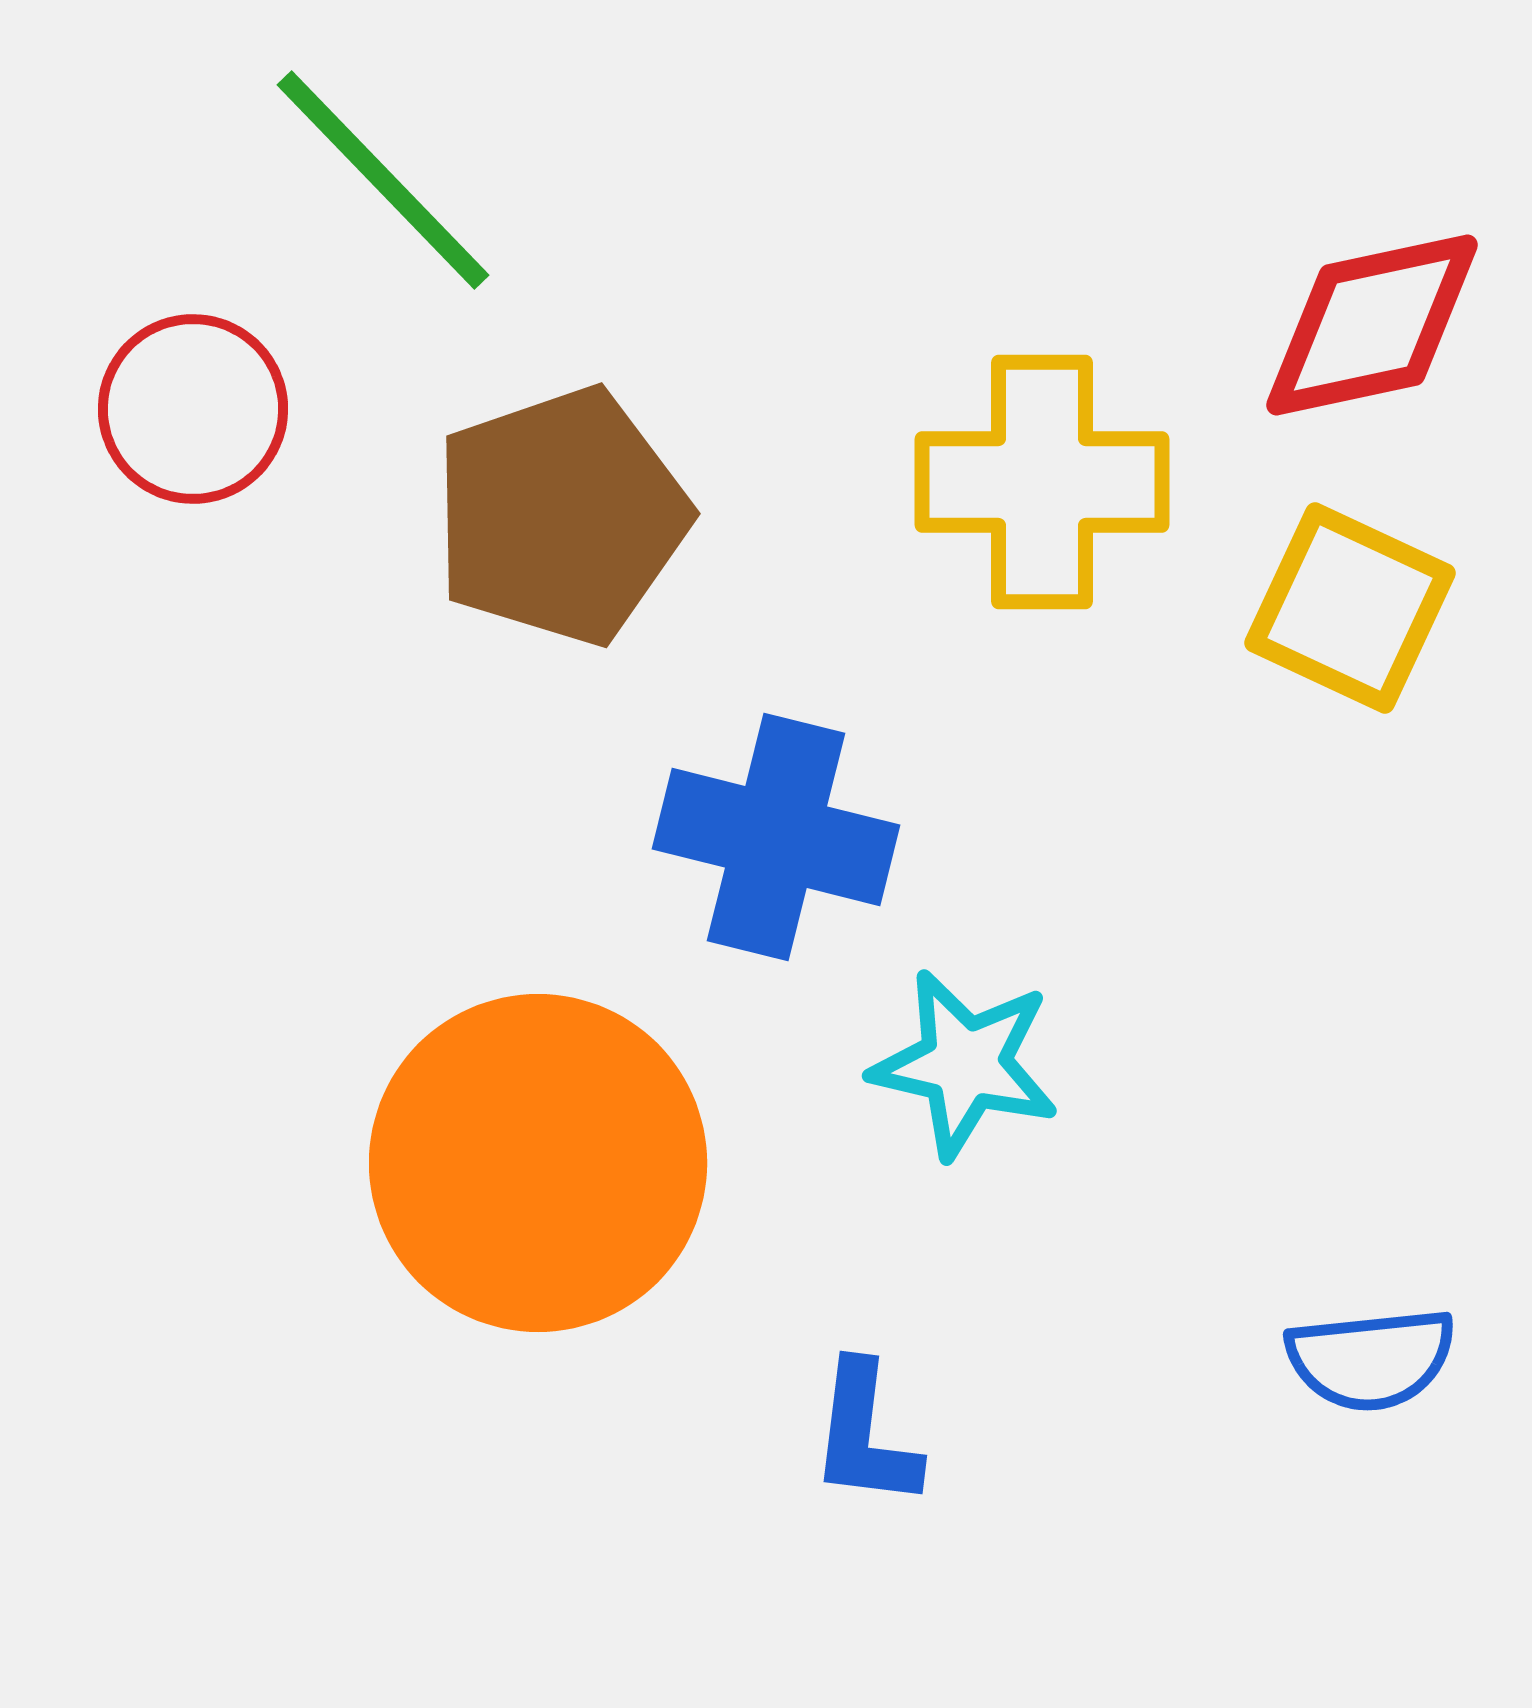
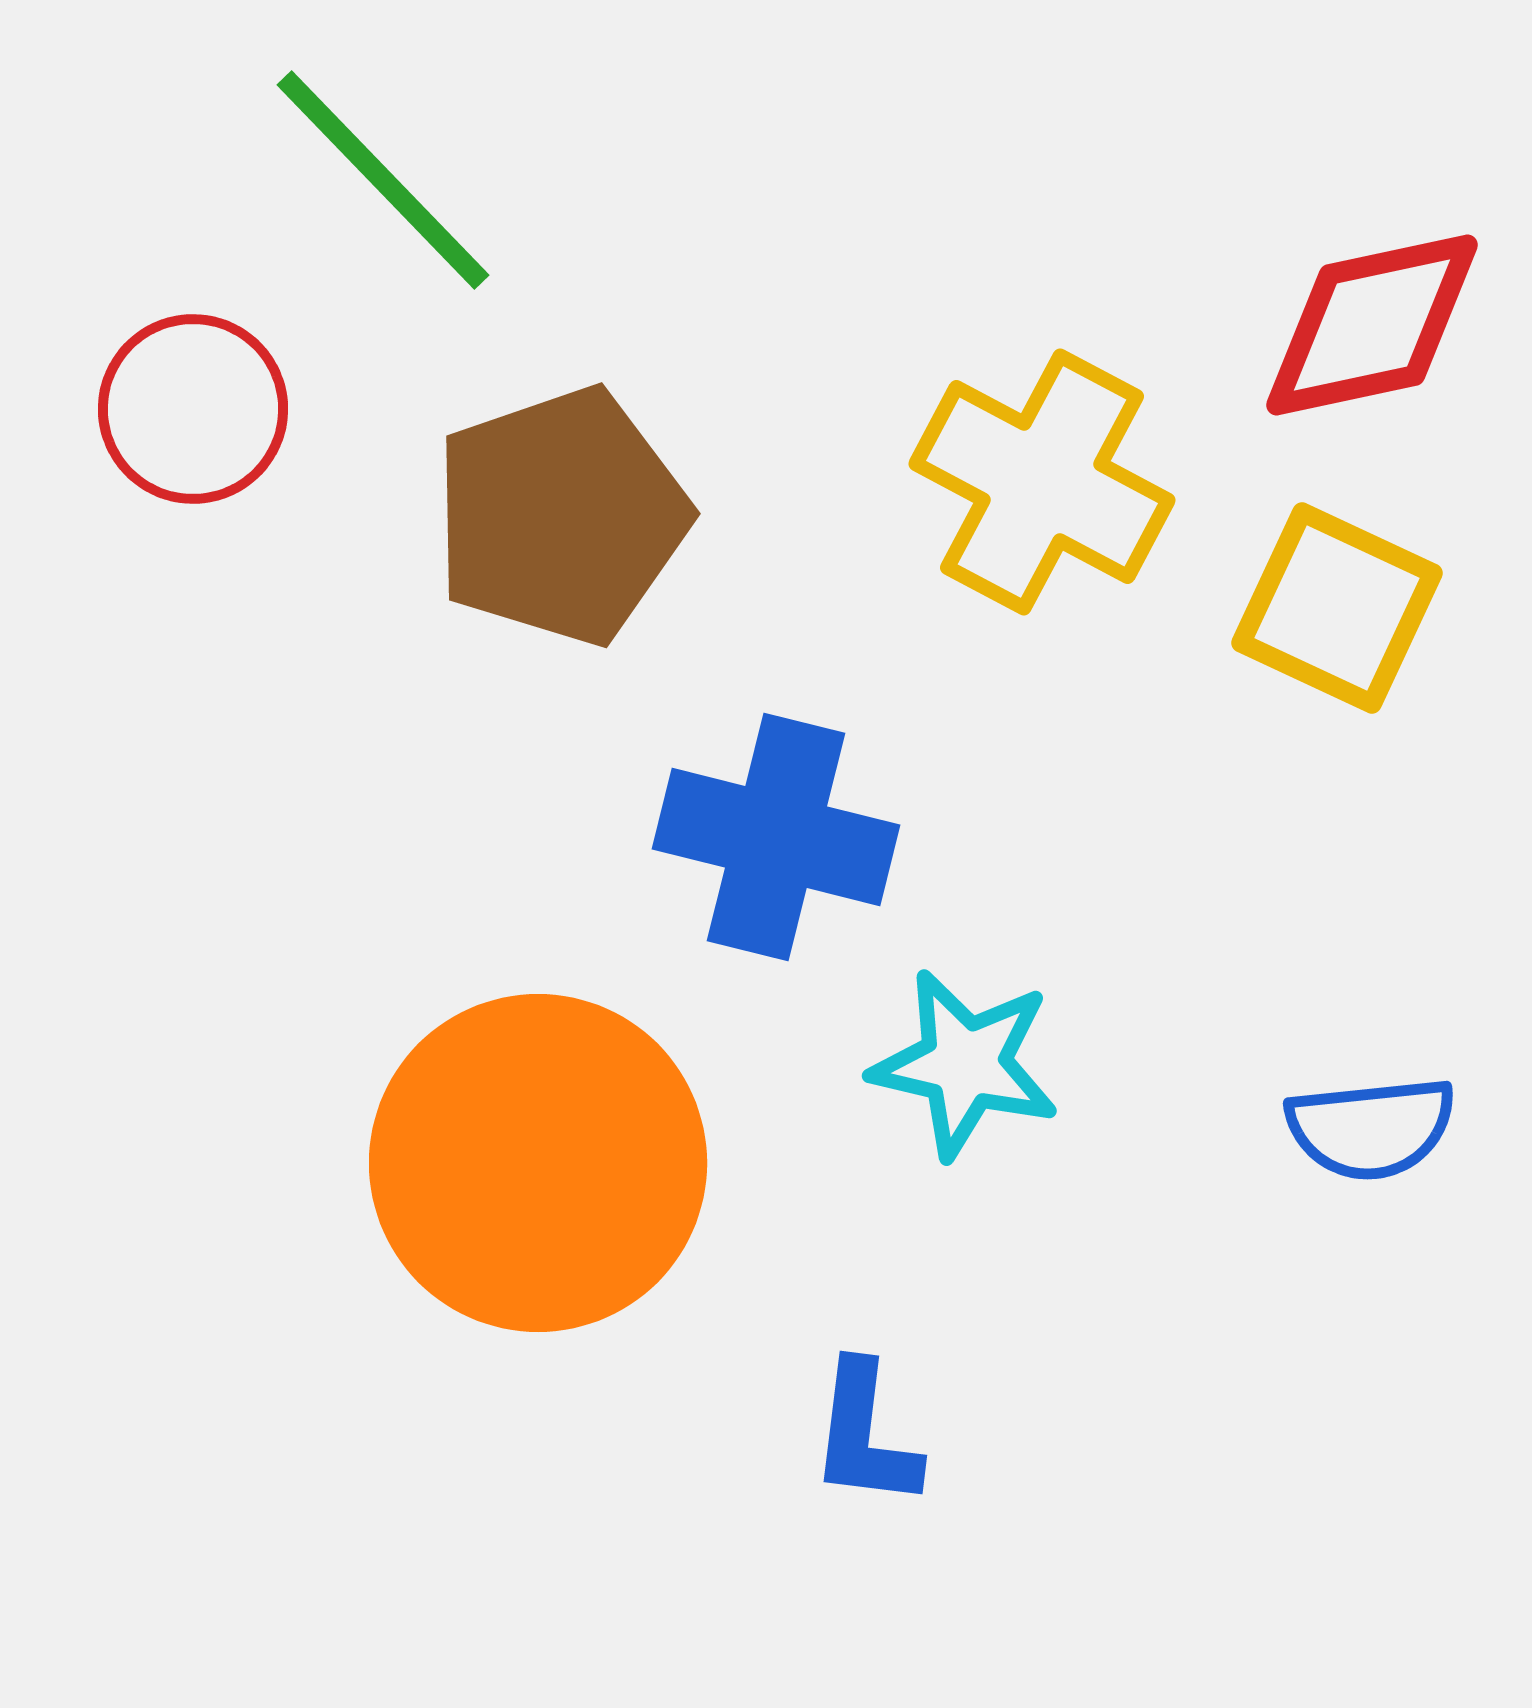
yellow cross: rotated 28 degrees clockwise
yellow square: moved 13 px left
blue semicircle: moved 231 px up
